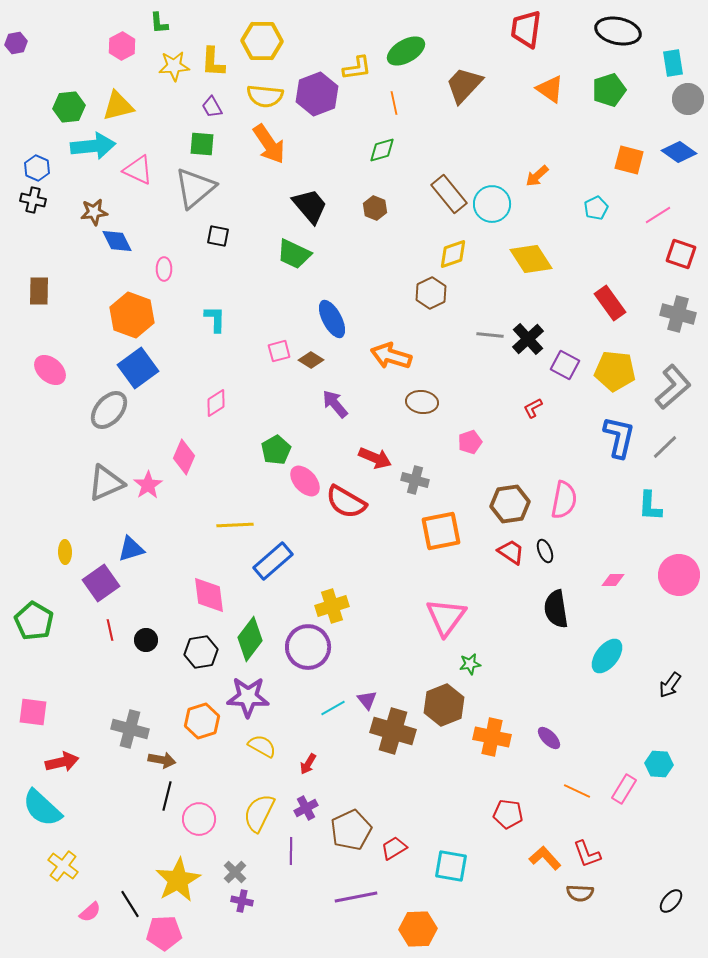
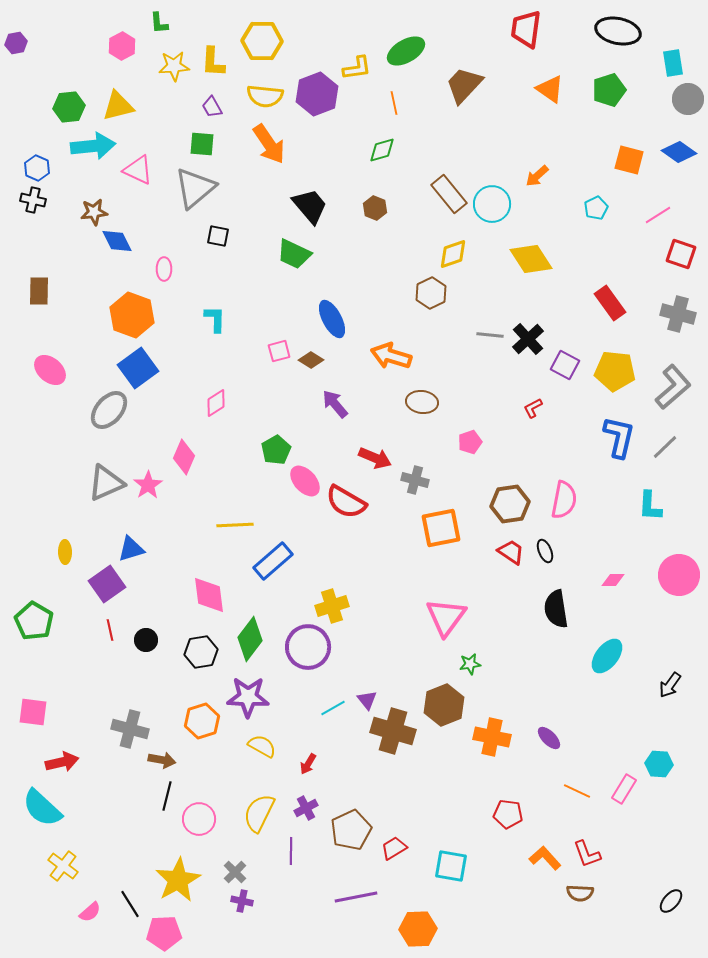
orange square at (441, 531): moved 3 px up
purple square at (101, 583): moved 6 px right, 1 px down
